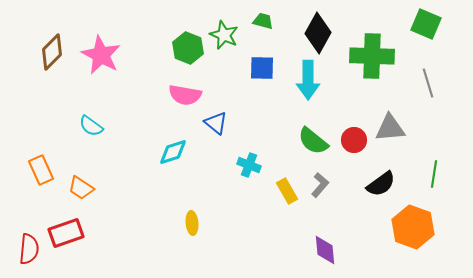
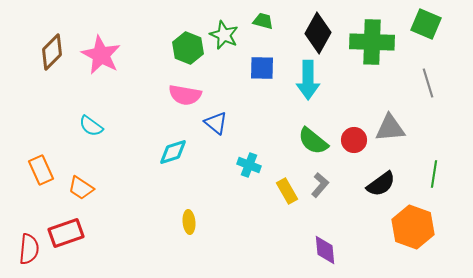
green cross: moved 14 px up
yellow ellipse: moved 3 px left, 1 px up
